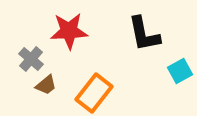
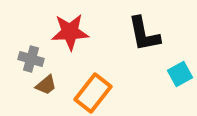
red star: moved 1 px right, 1 px down
gray cross: rotated 25 degrees counterclockwise
cyan square: moved 3 px down
orange rectangle: moved 1 px left
